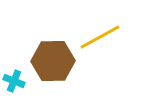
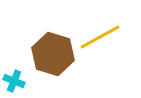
brown hexagon: moved 7 px up; rotated 18 degrees clockwise
